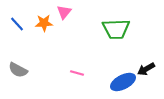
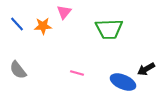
orange star: moved 1 px left, 3 px down
green trapezoid: moved 7 px left
gray semicircle: rotated 24 degrees clockwise
blue ellipse: rotated 50 degrees clockwise
